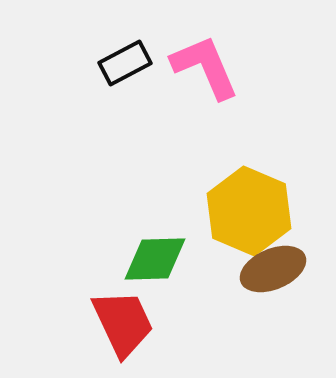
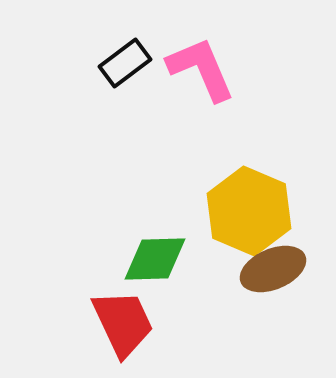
black rectangle: rotated 9 degrees counterclockwise
pink L-shape: moved 4 px left, 2 px down
